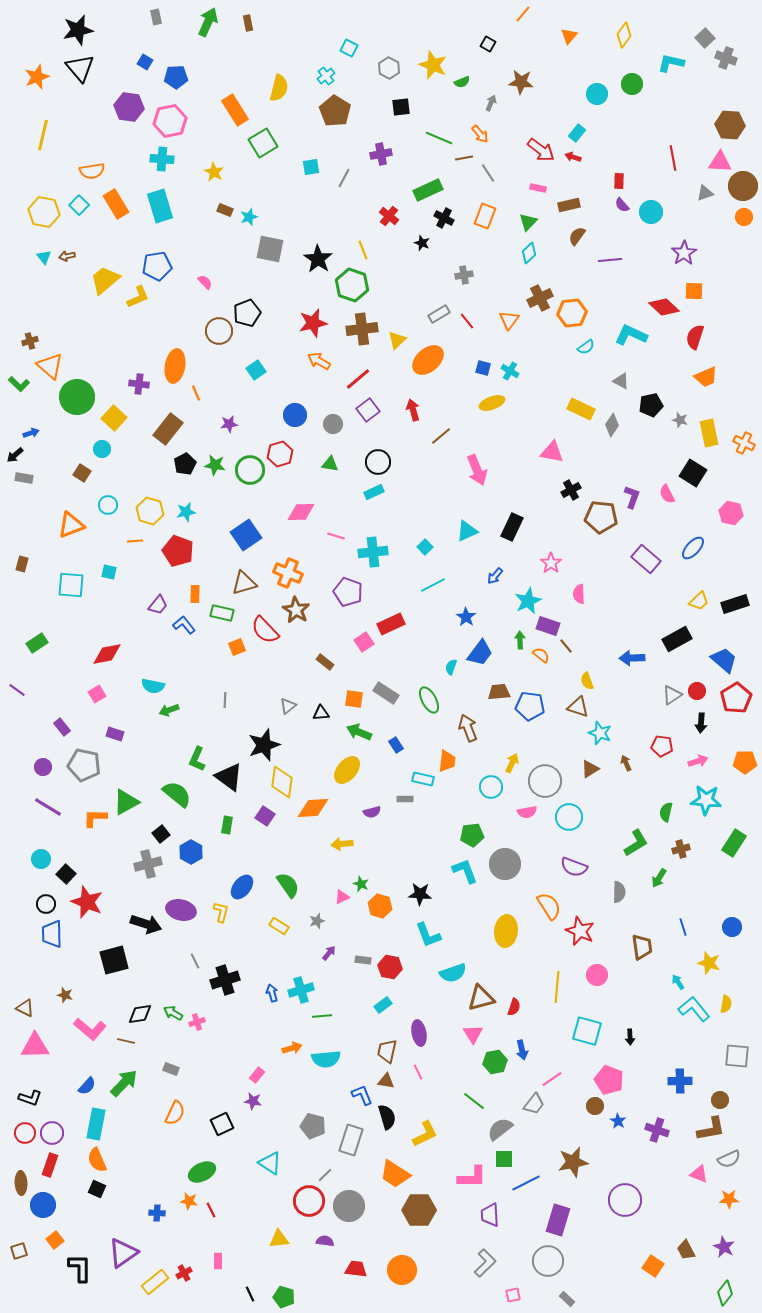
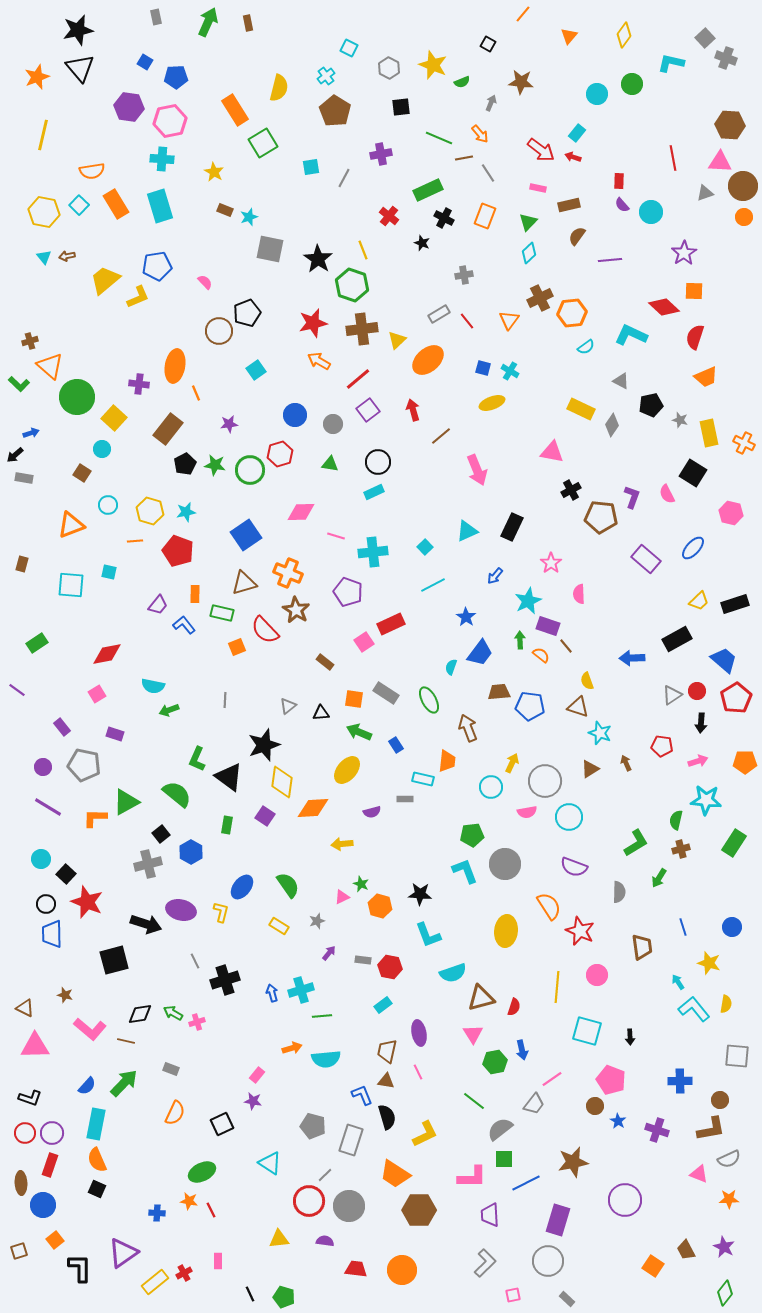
green semicircle at (666, 812): moved 10 px right, 8 px down
pink pentagon at (609, 1080): moved 2 px right
